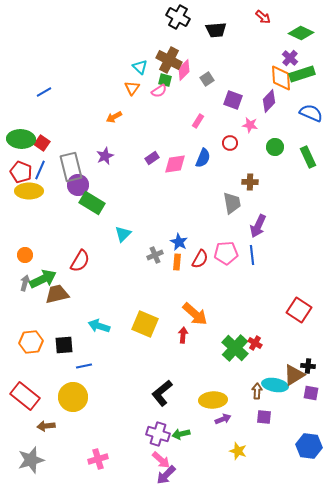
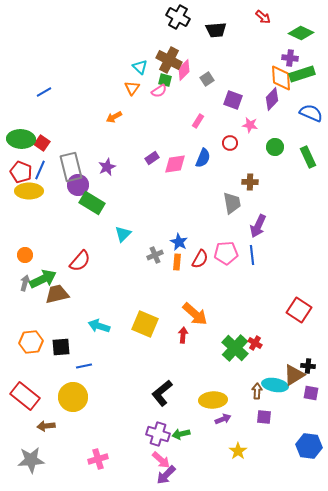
purple cross at (290, 58): rotated 35 degrees counterclockwise
purple diamond at (269, 101): moved 3 px right, 2 px up
purple star at (105, 156): moved 2 px right, 11 px down
red semicircle at (80, 261): rotated 10 degrees clockwise
black square at (64, 345): moved 3 px left, 2 px down
yellow star at (238, 451): rotated 18 degrees clockwise
gray star at (31, 460): rotated 12 degrees clockwise
